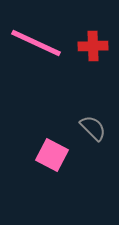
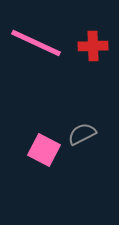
gray semicircle: moved 11 px left, 6 px down; rotated 72 degrees counterclockwise
pink square: moved 8 px left, 5 px up
